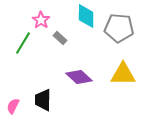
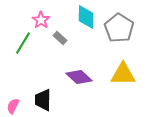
cyan diamond: moved 1 px down
gray pentagon: rotated 28 degrees clockwise
